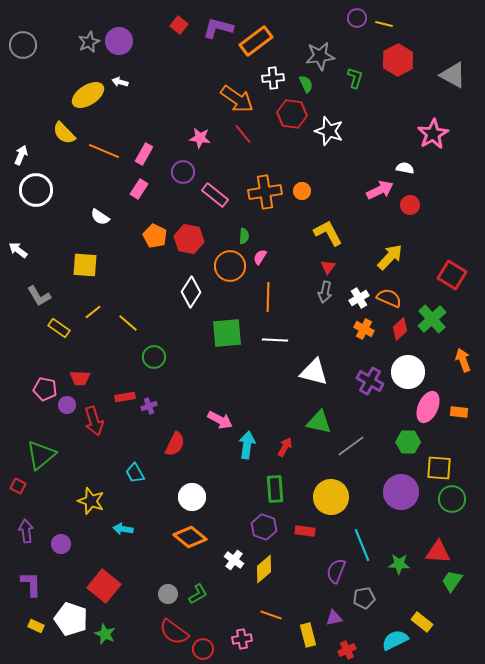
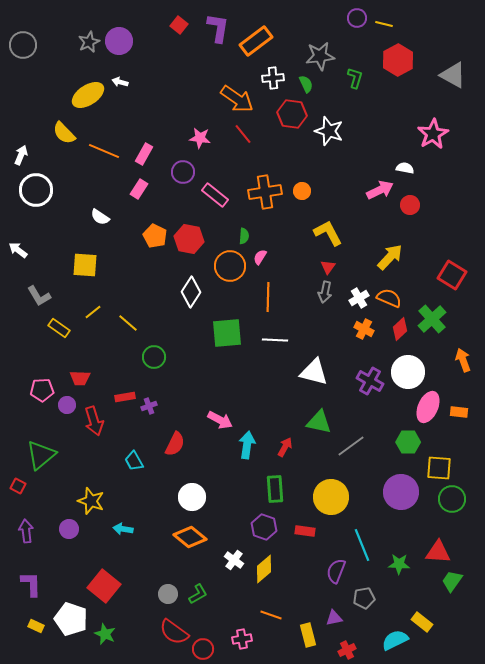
purple L-shape at (218, 28): rotated 84 degrees clockwise
pink pentagon at (45, 389): moved 3 px left, 1 px down; rotated 15 degrees counterclockwise
cyan trapezoid at (135, 473): moved 1 px left, 12 px up
purple circle at (61, 544): moved 8 px right, 15 px up
